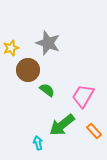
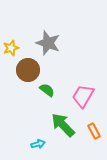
green arrow: moved 1 px right; rotated 84 degrees clockwise
orange rectangle: rotated 14 degrees clockwise
cyan arrow: moved 1 px down; rotated 88 degrees clockwise
